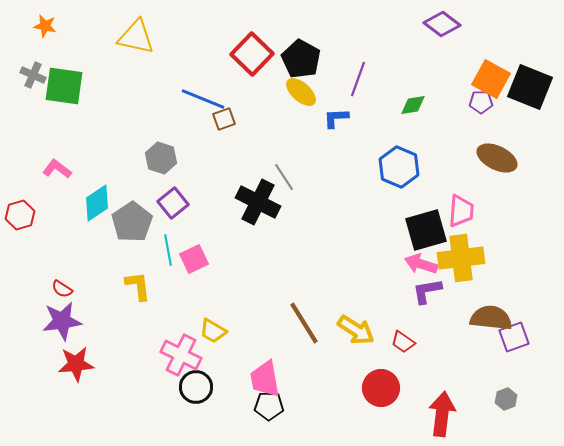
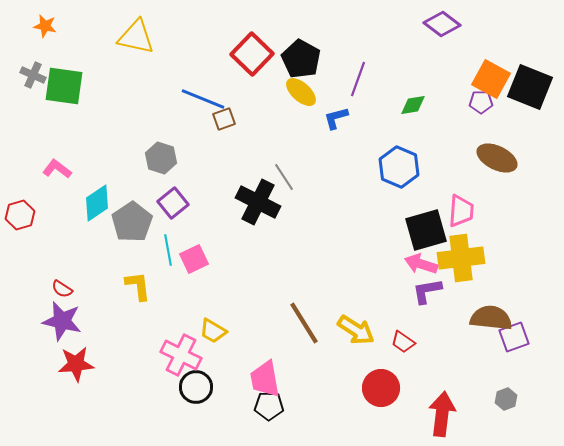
blue L-shape at (336, 118): rotated 12 degrees counterclockwise
purple star at (62, 321): rotated 21 degrees clockwise
